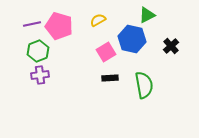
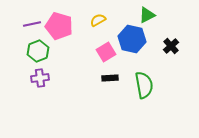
purple cross: moved 3 px down
